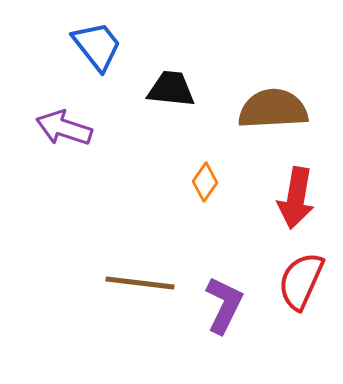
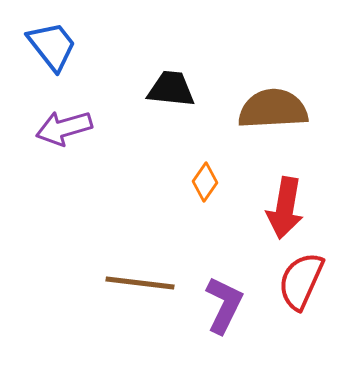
blue trapezoid: moved 45 px left
purple arrow: rotated 34 degrees counterclockwise
red arrow: moved 11 px left, 10 px down
